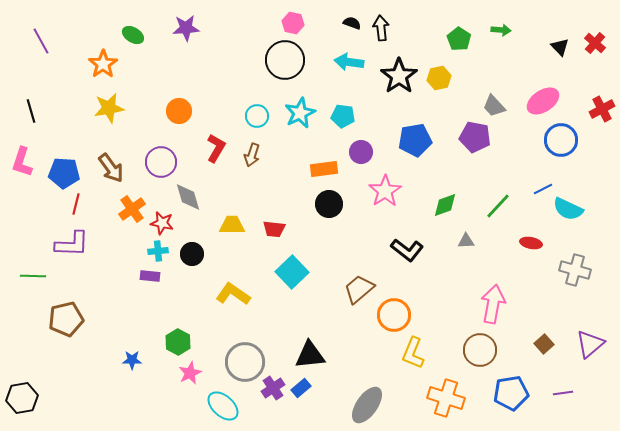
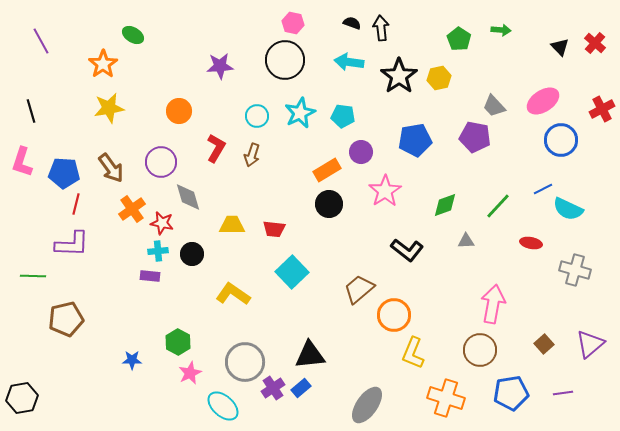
purple star at (186, 28): moved 34 px right, 38 px down
orange rectangle at (324, 169): moved 3 px right, 1 px down; rotated 24 degrees counterclockwise
